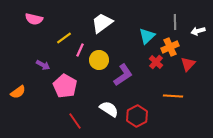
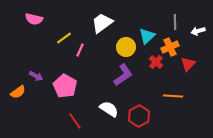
yellow circle: moved 27 px right, 13 px up
purple arrow: moved 7 px left, 11 px down
red hexagon: moved 2 px right
